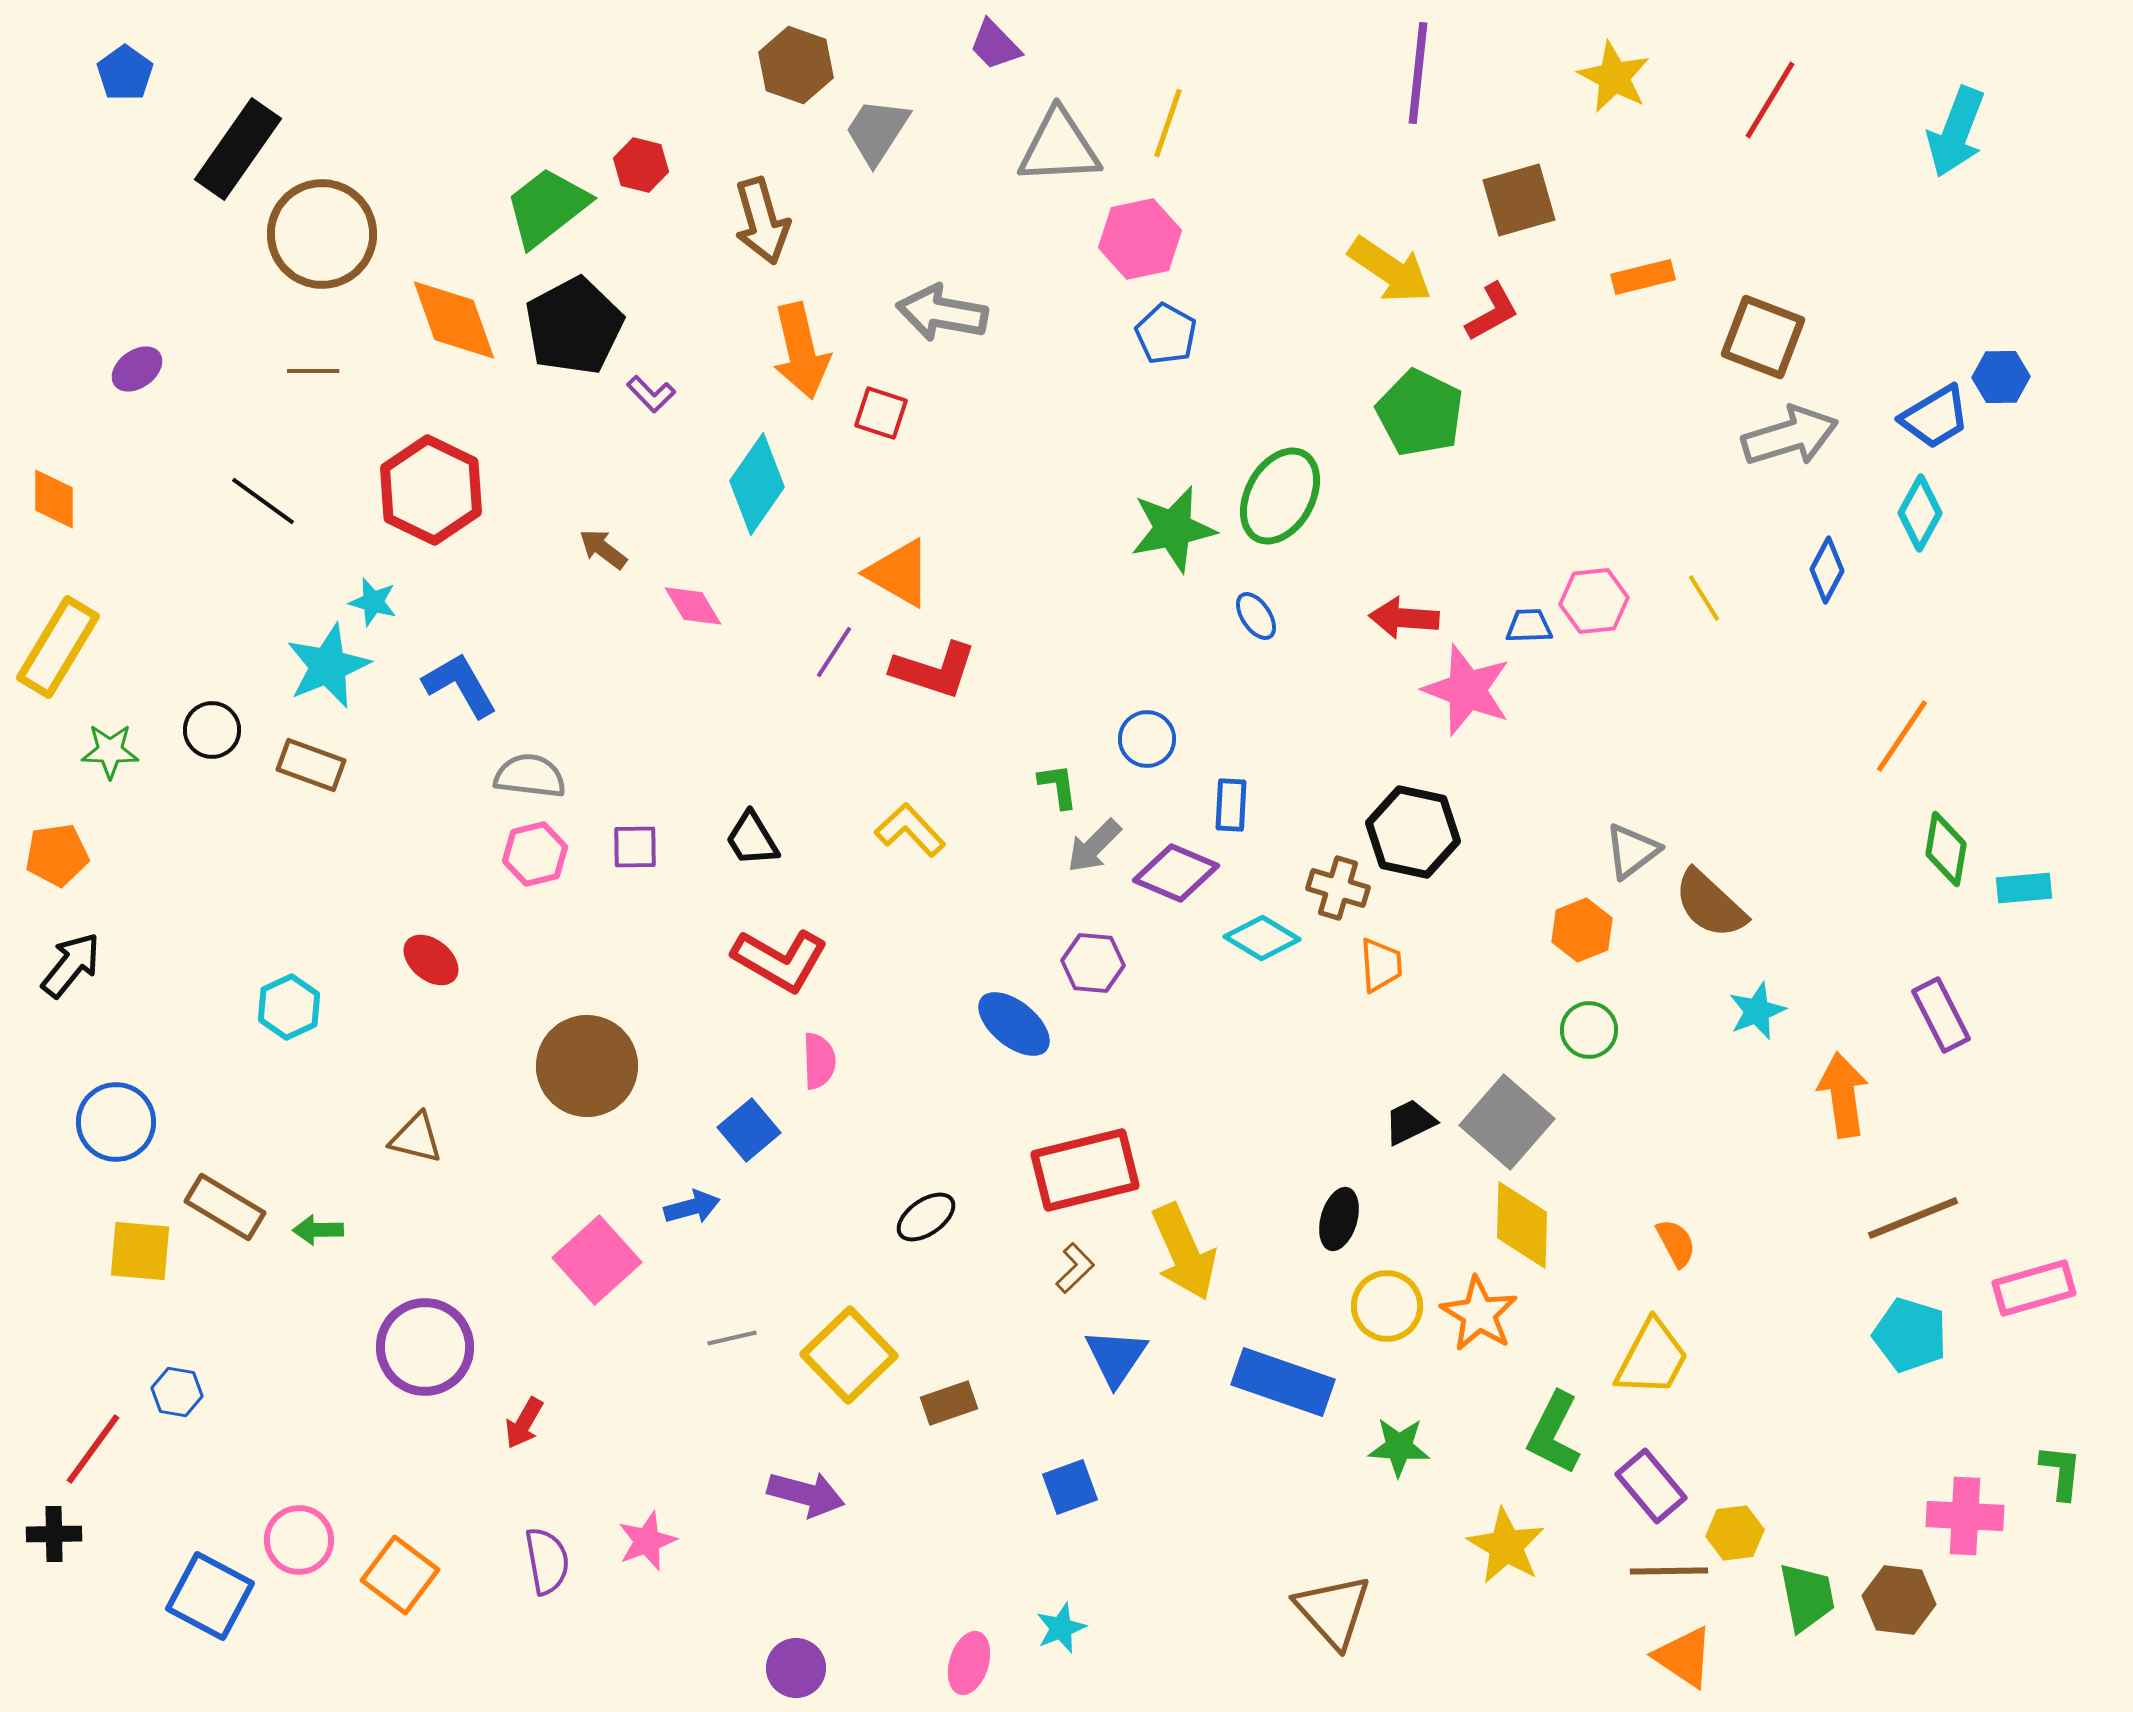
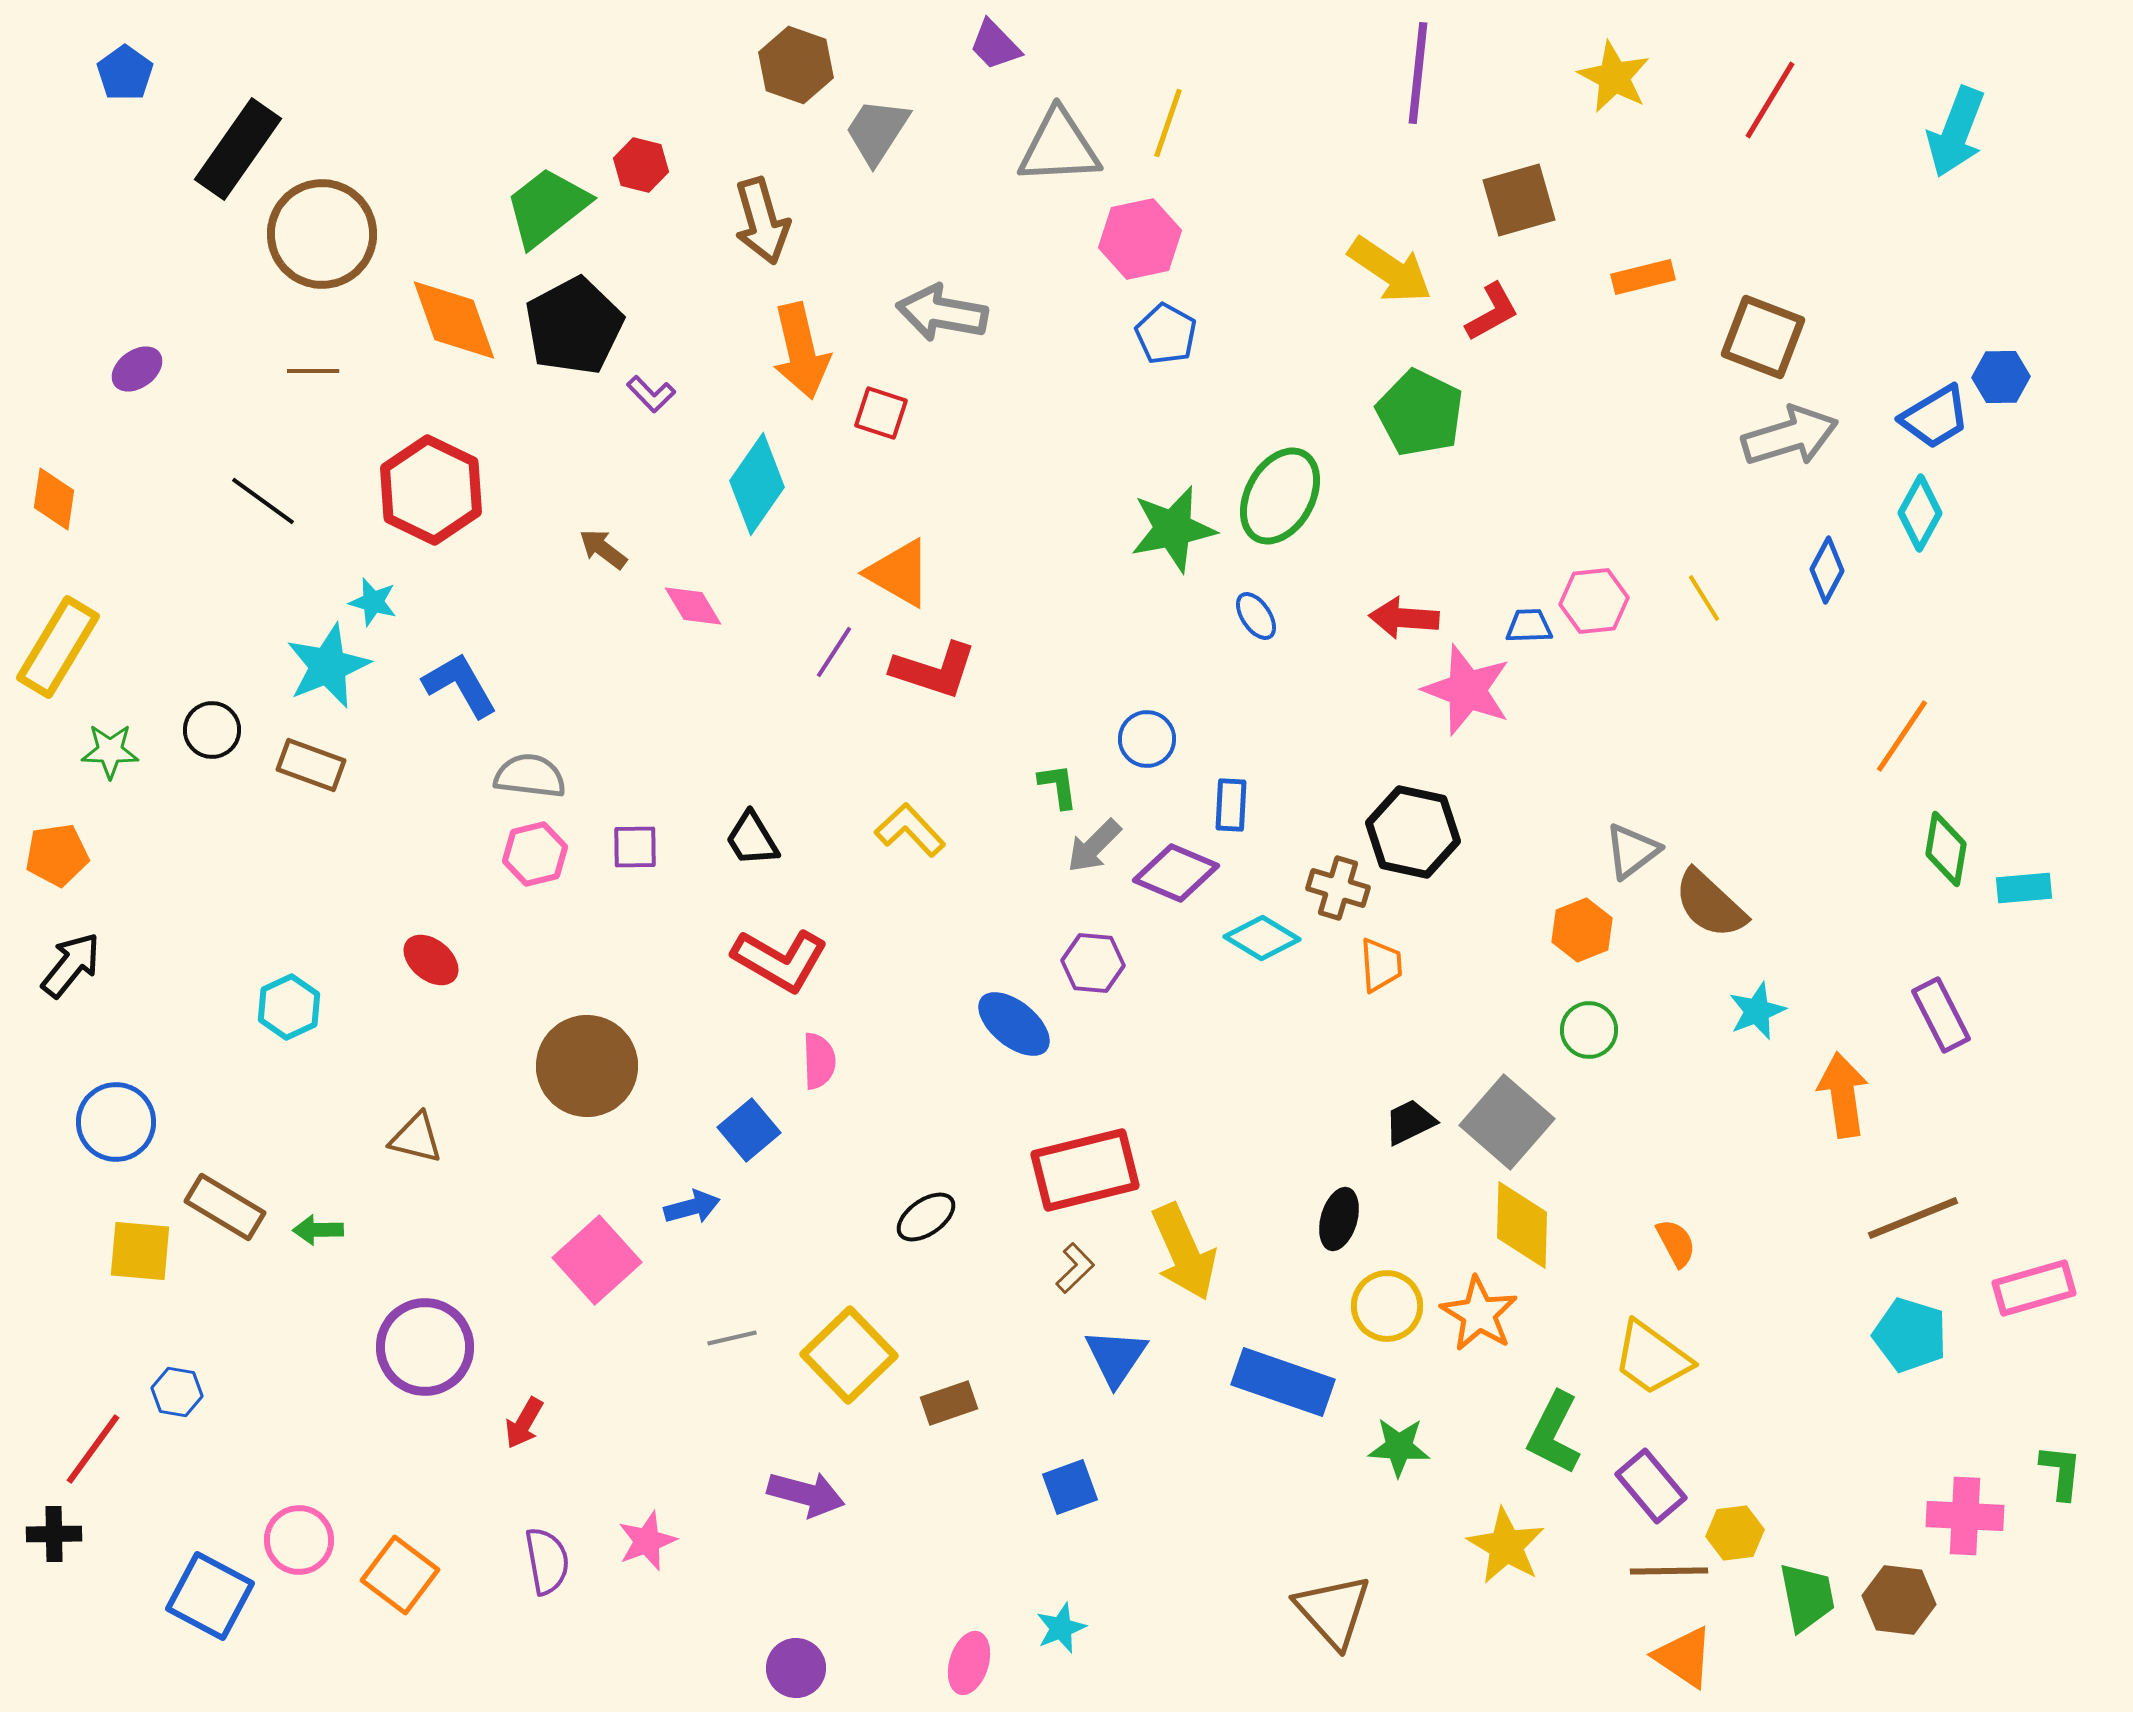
orange diamond at (54, 499): rotated 8 degrees clockwise
yellow trapezoid at (1652, 1358): rotated 98 degrees clockwise
